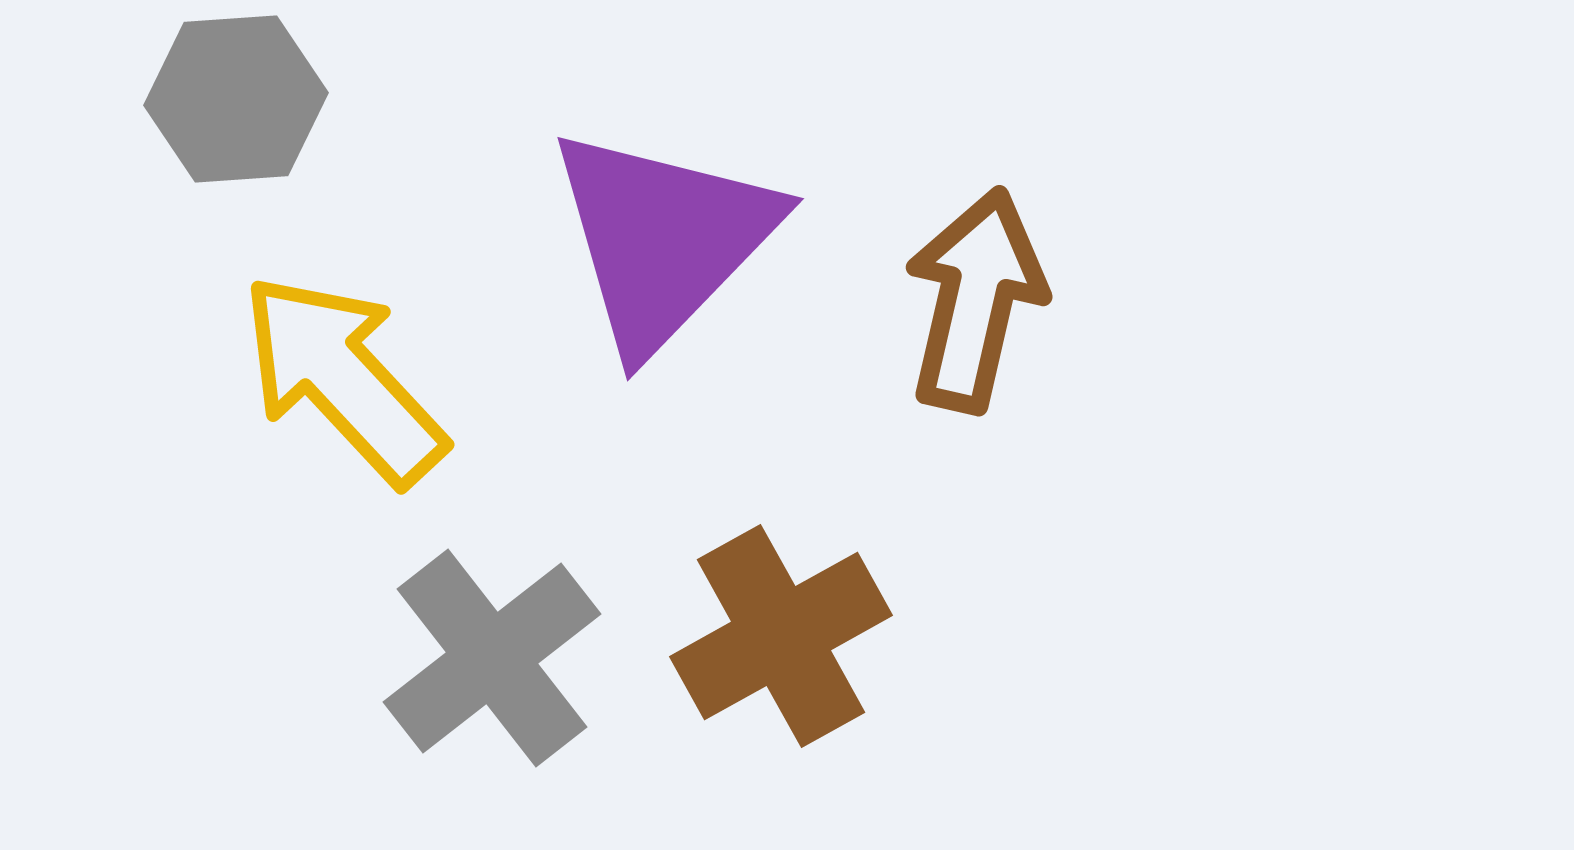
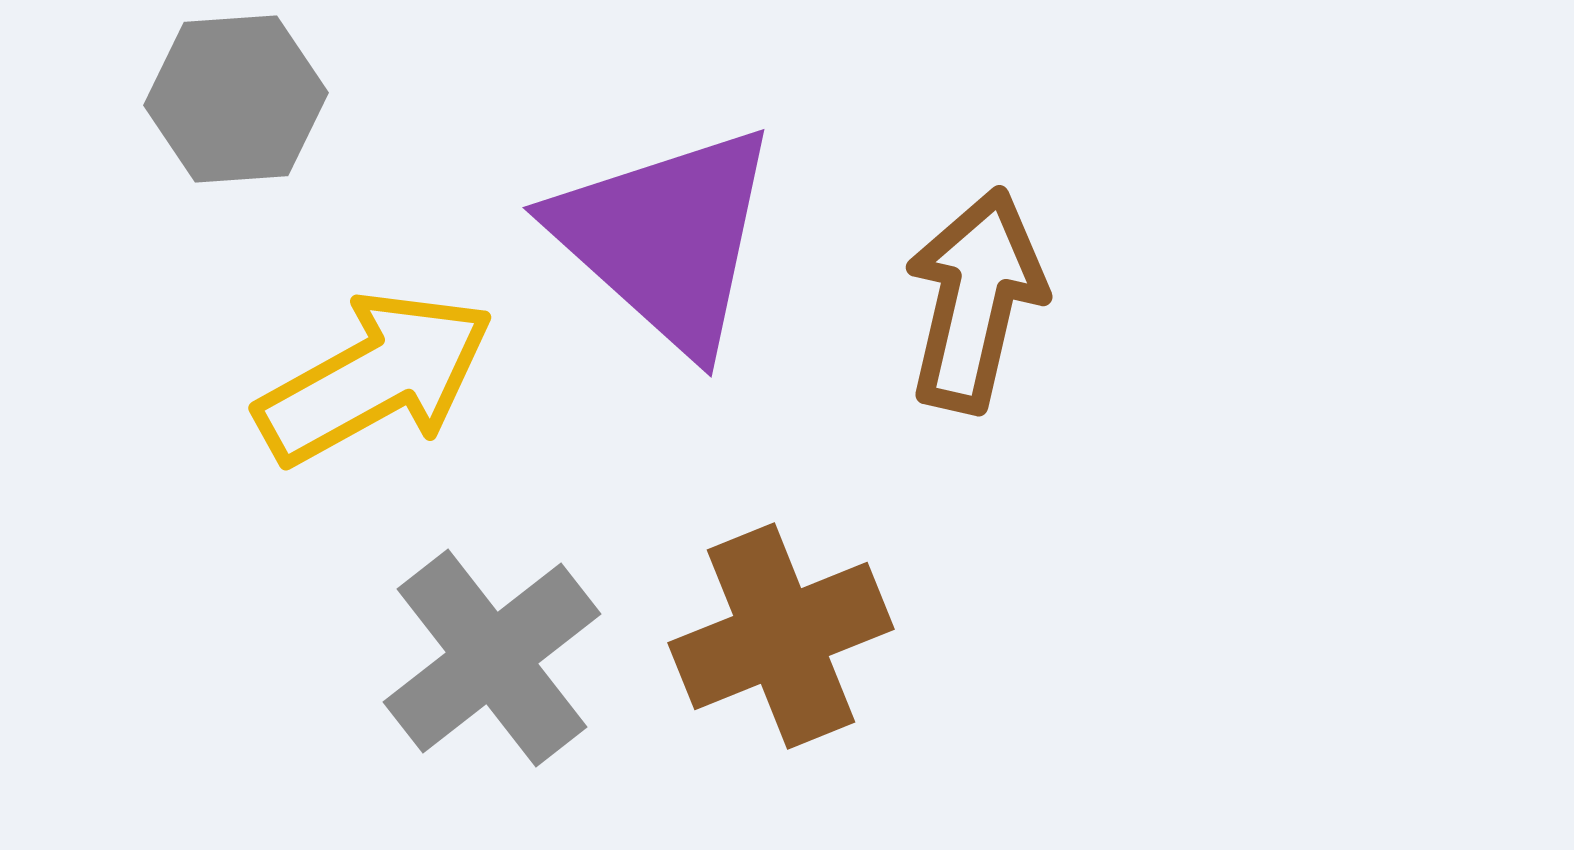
purple triangle: moved 3 px right, 1 px up; rotated 32 degrees counterclockwise
yellow arrow: moved 32 px right, 1 px up; rotated 104 degrees clockwise
brown cross: rotated 7 degrees clockwise
